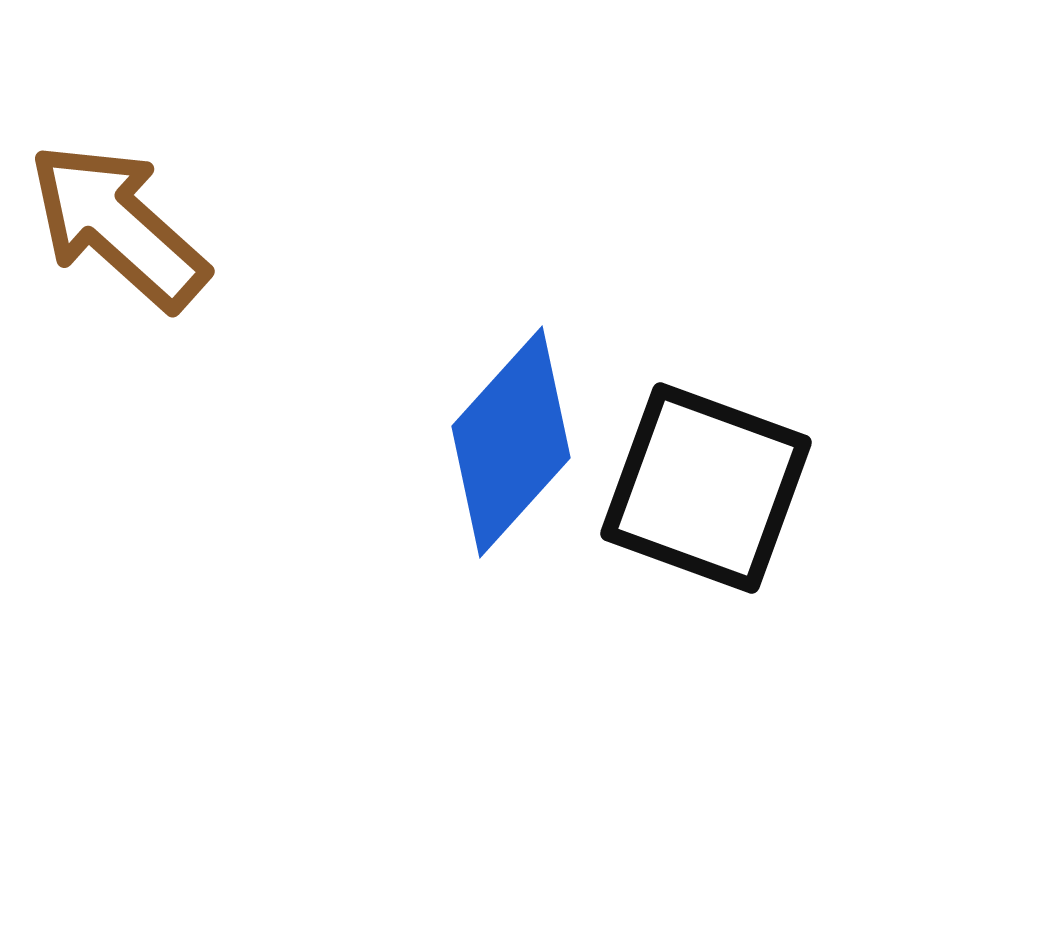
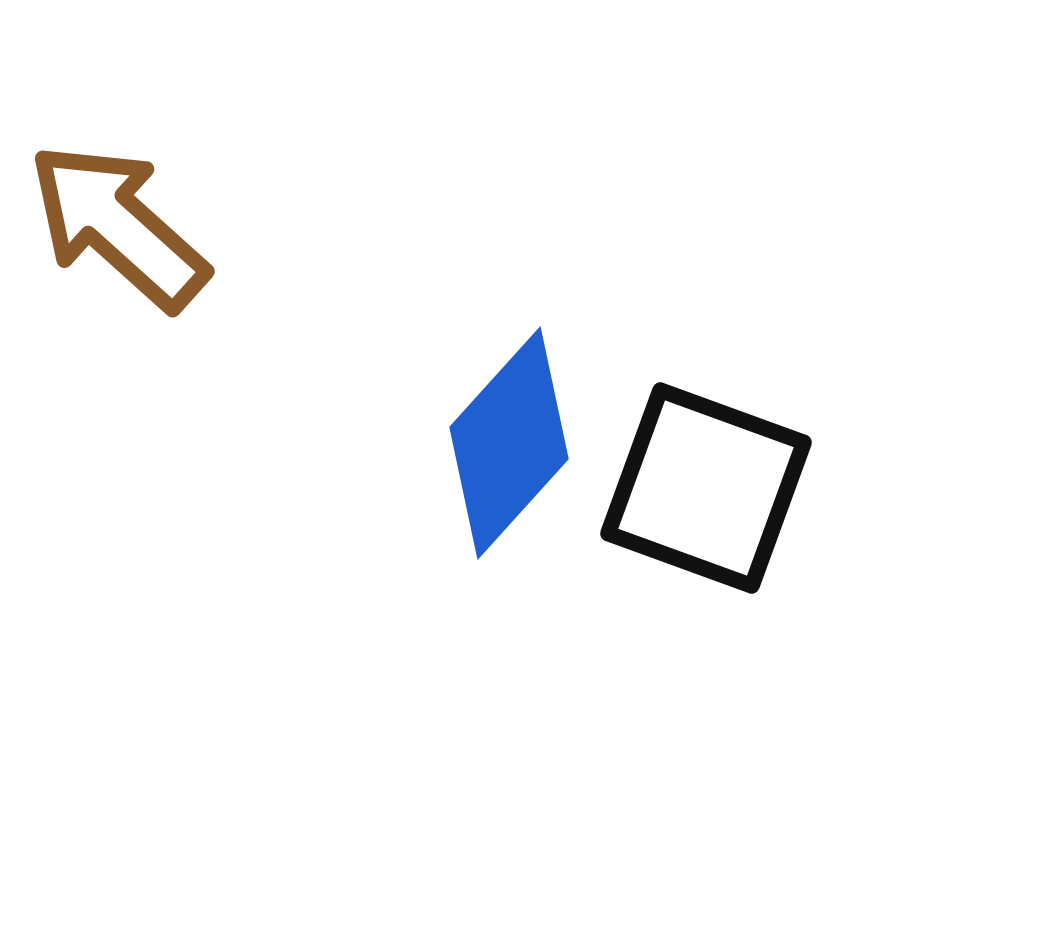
blue diamond: moved 2 px left, 1 px down
